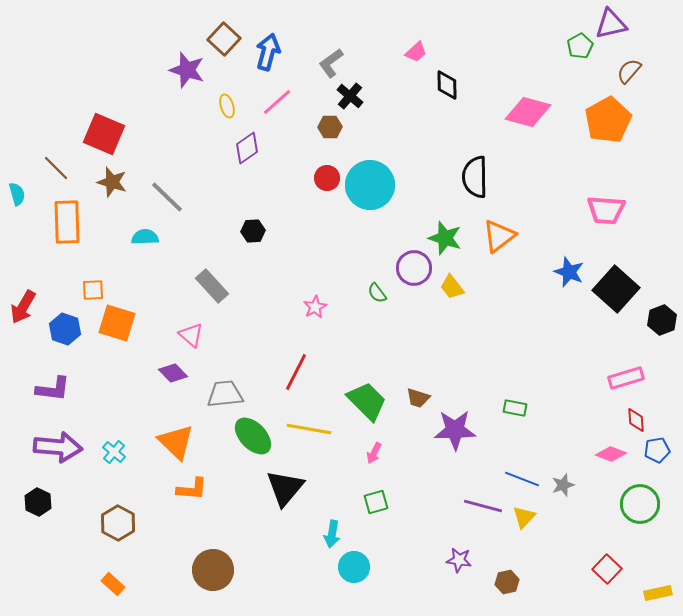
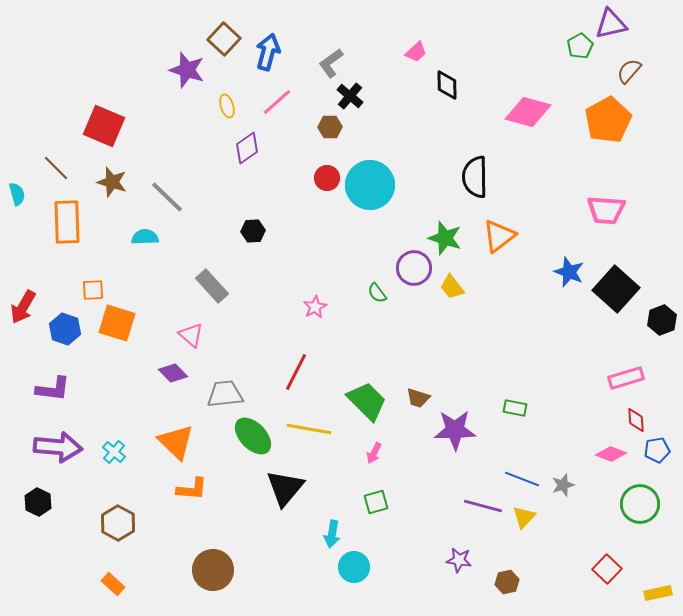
red square at (104, 134): moved 8 px up
